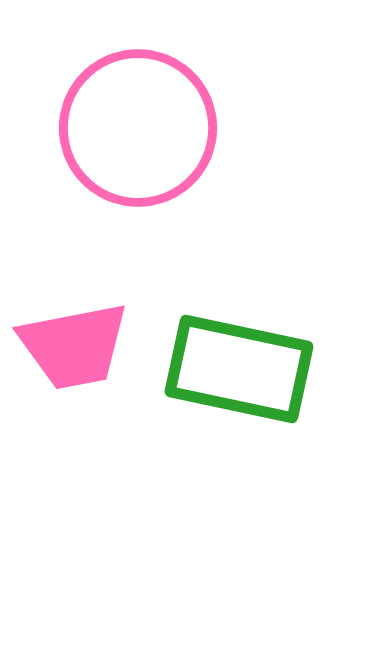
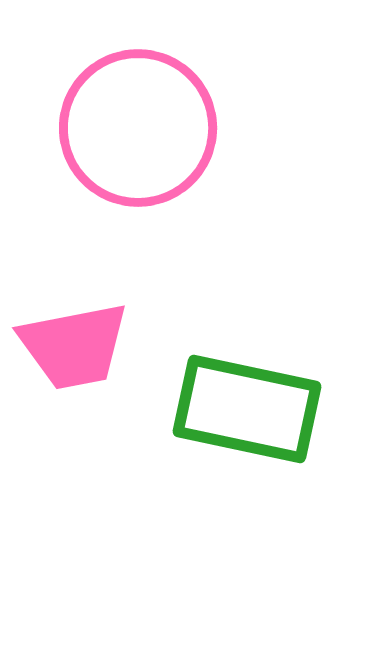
green rectangle: moved 8 px right, 40 px down
